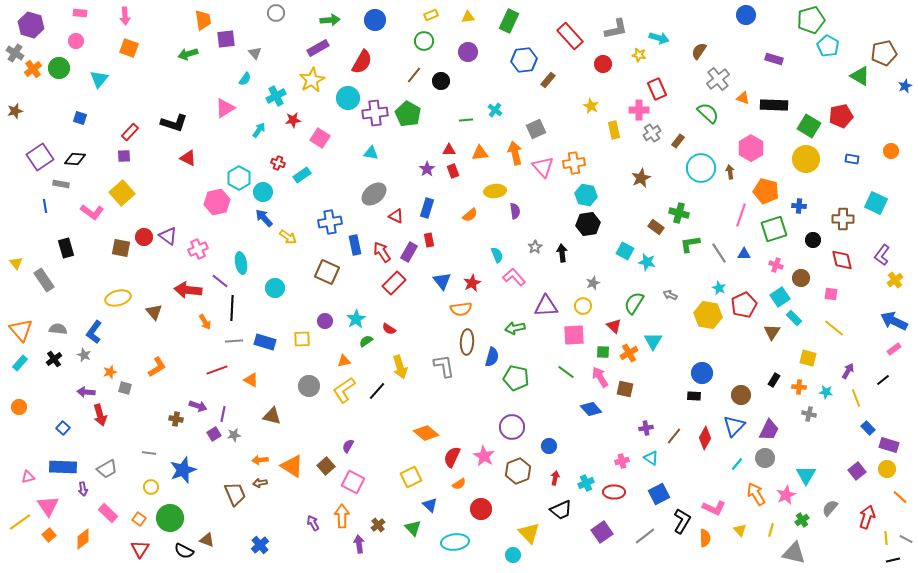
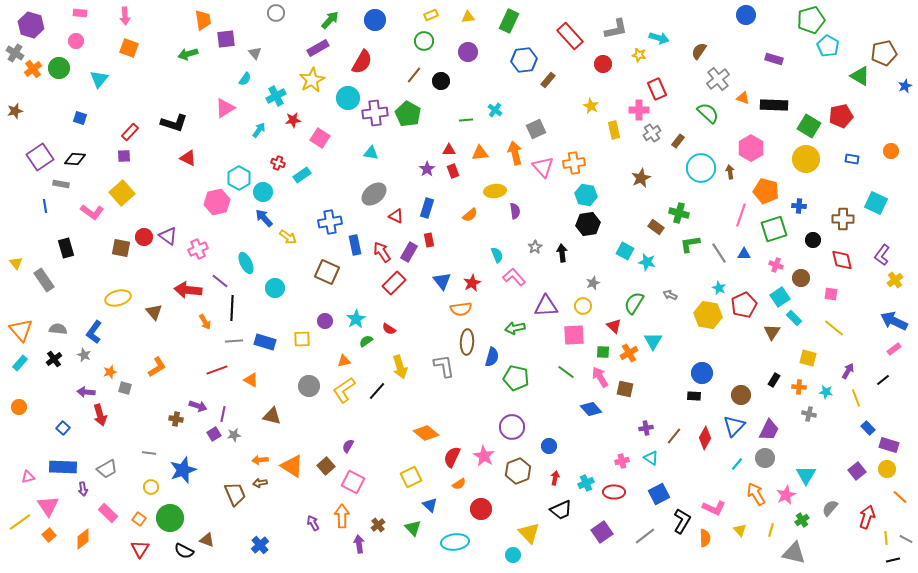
green arrow at (330, 20): rotated 42 degrees counterclockwise
cyan ellipse at (241, 263): moved 5 px right; rotated 15 degrees counterclockwise
